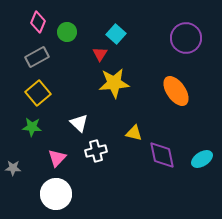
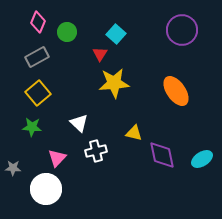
purple circle: moved 4 px left, 8 px up
white circle: moved 10 px left, 5 px up
